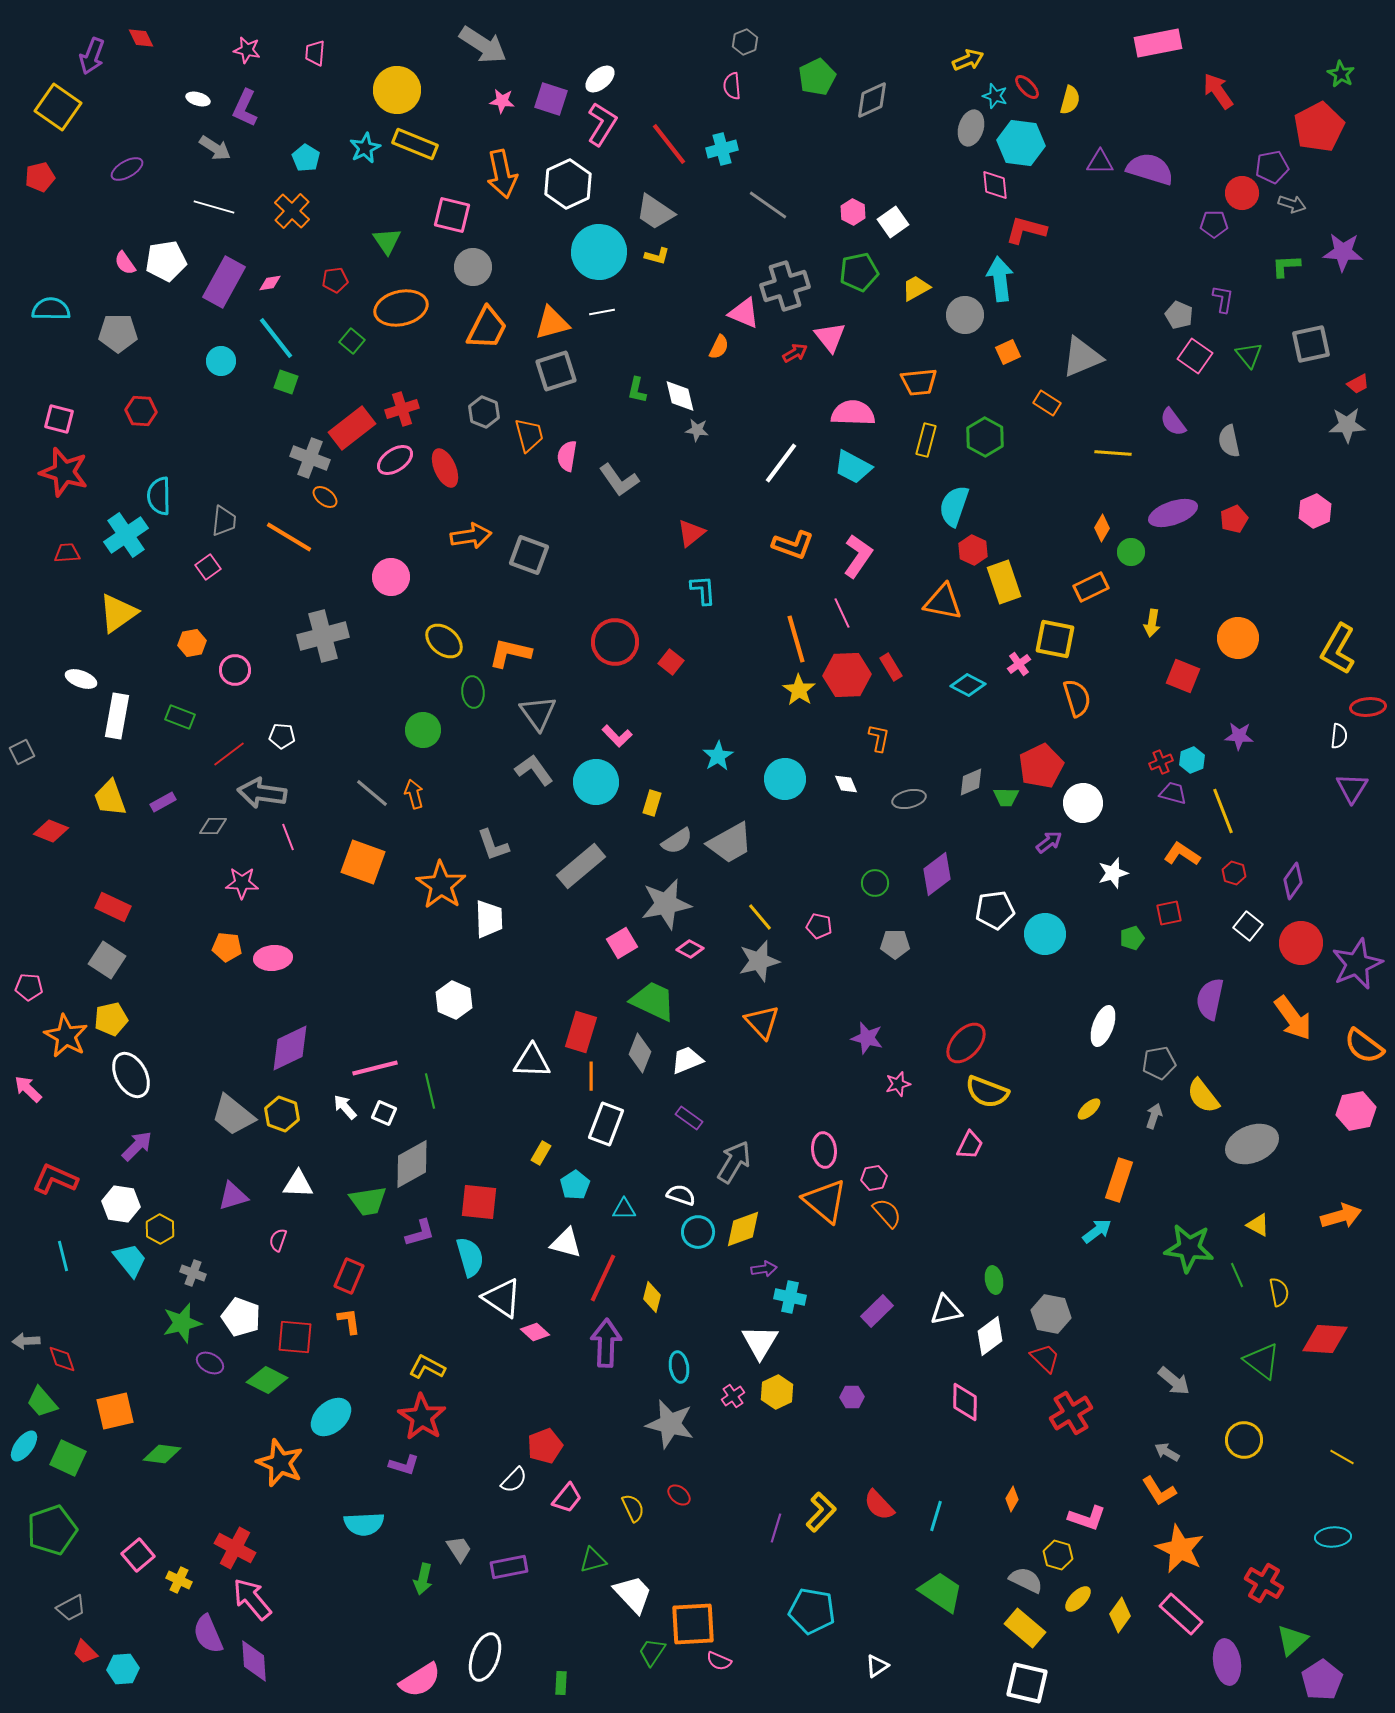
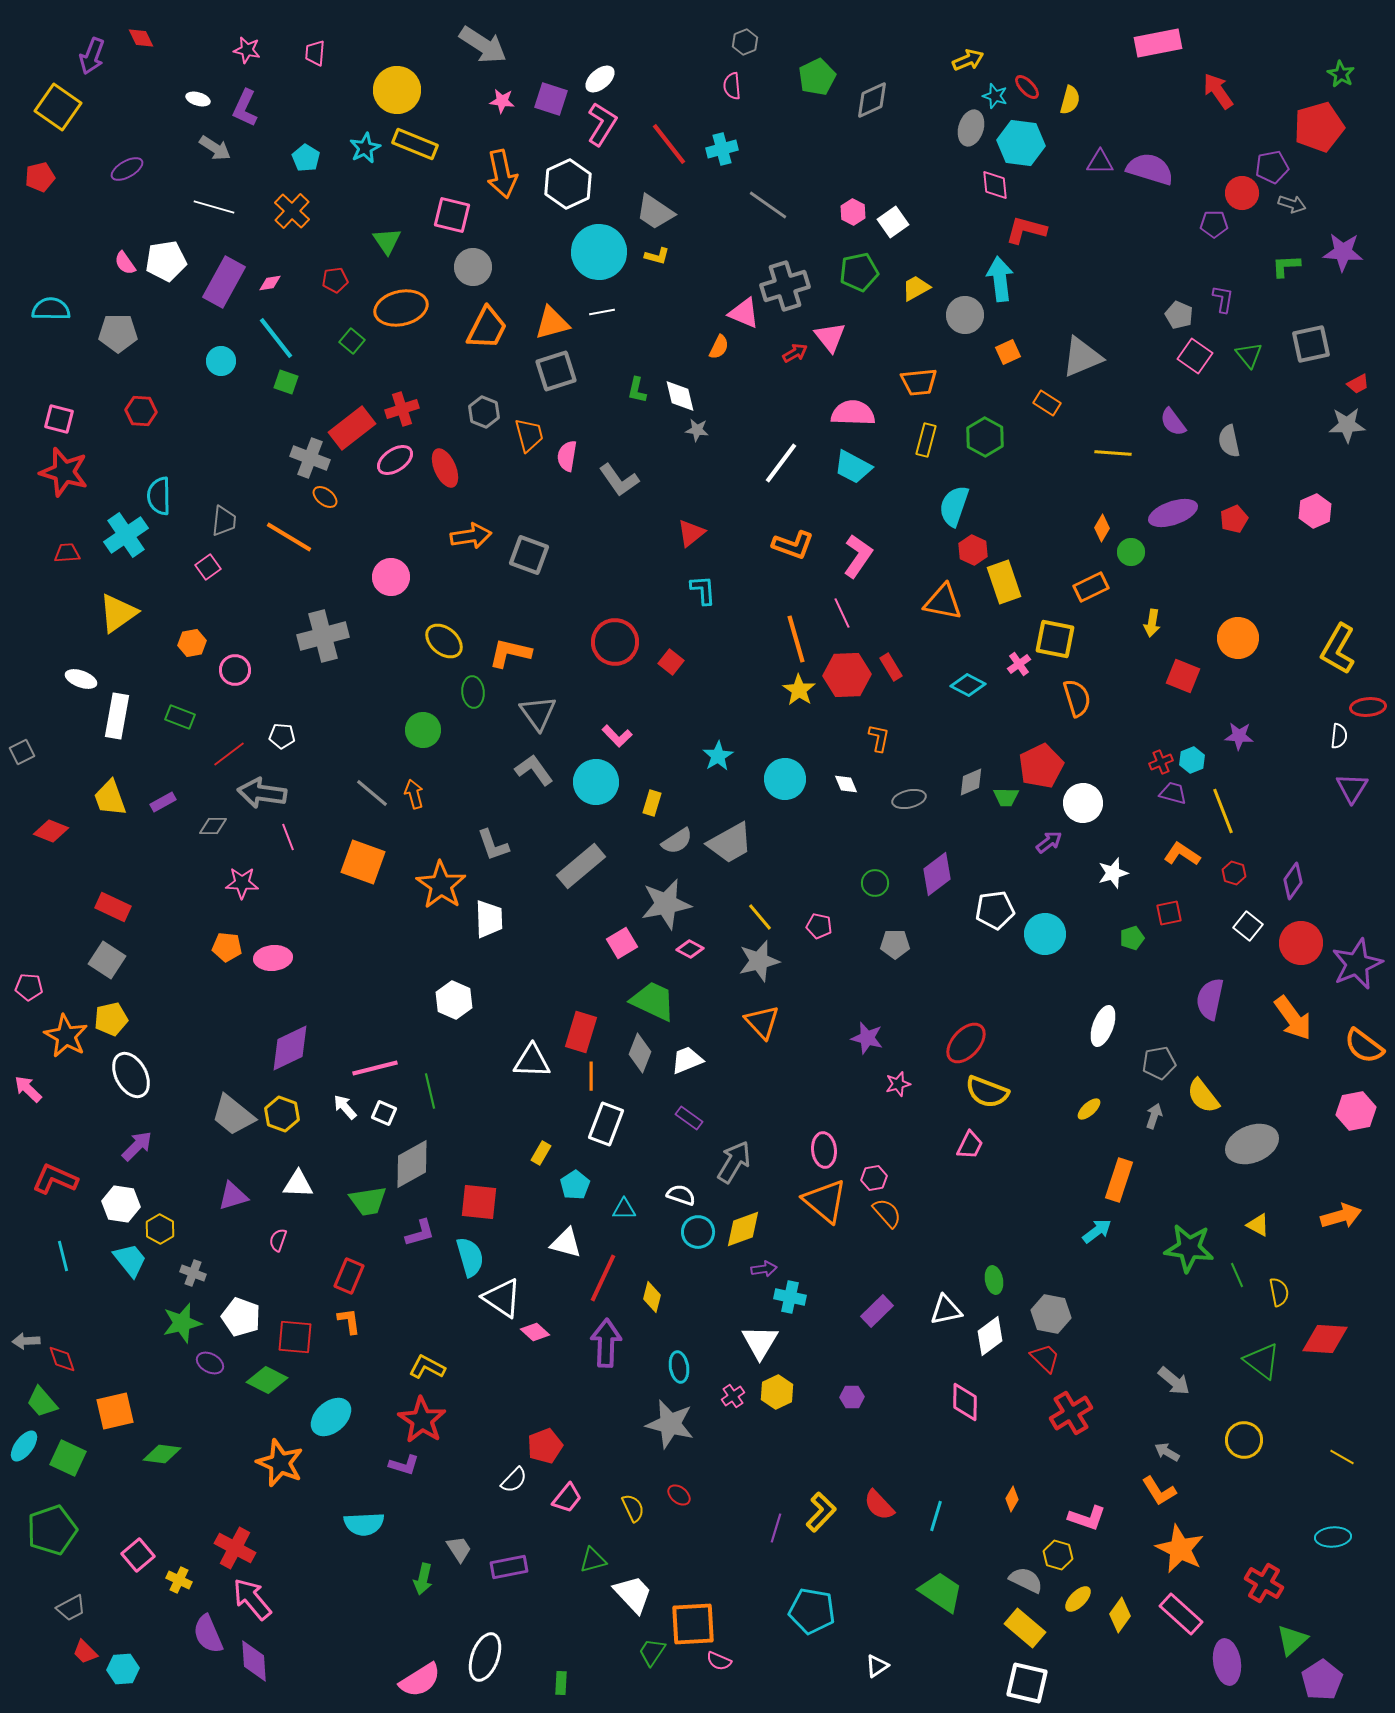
red pentagon at (1319, 127): rotated 12 degrees clockwise
red star at (422, 1417): moved 3 px down
